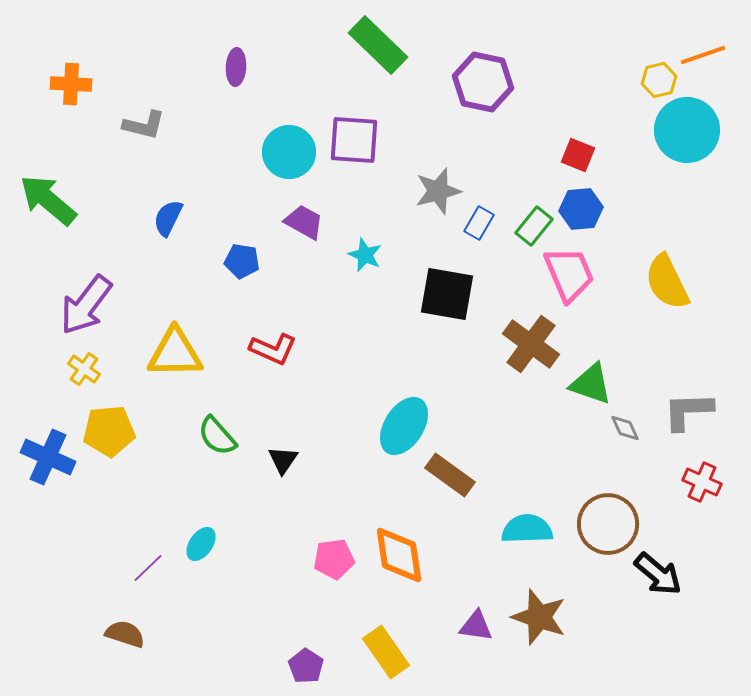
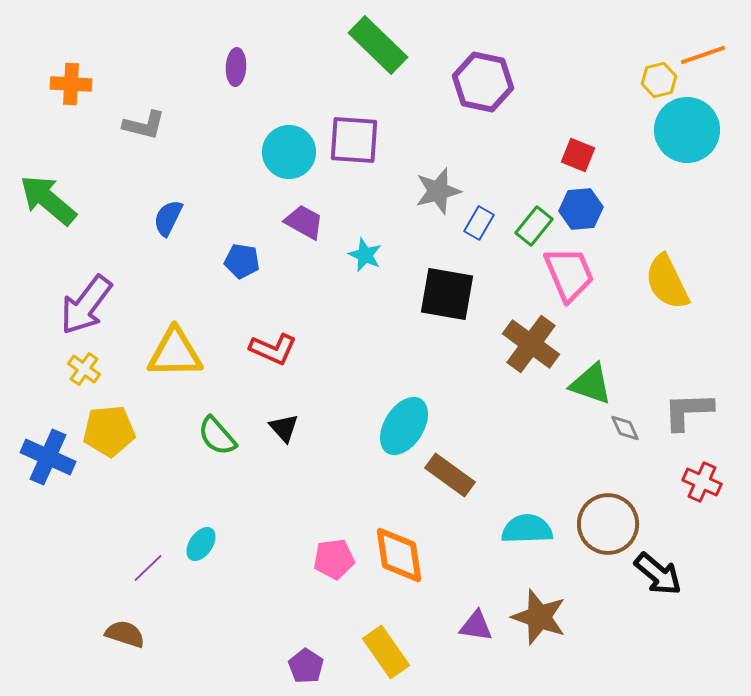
black triangle at (283, 460): moved 1 px right, 32 px up; rotated 16 degrees counterclockwise
